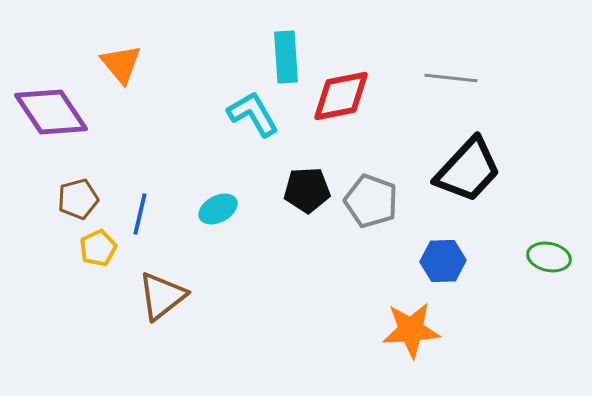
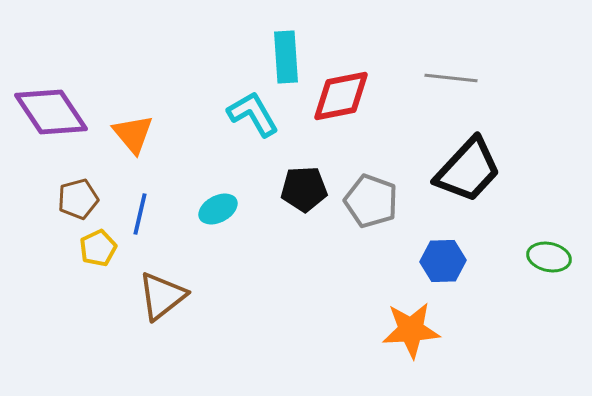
orange triangle: moved 12 px right, 70 px down
black pentagon: moved 3 px left, 1 px up
